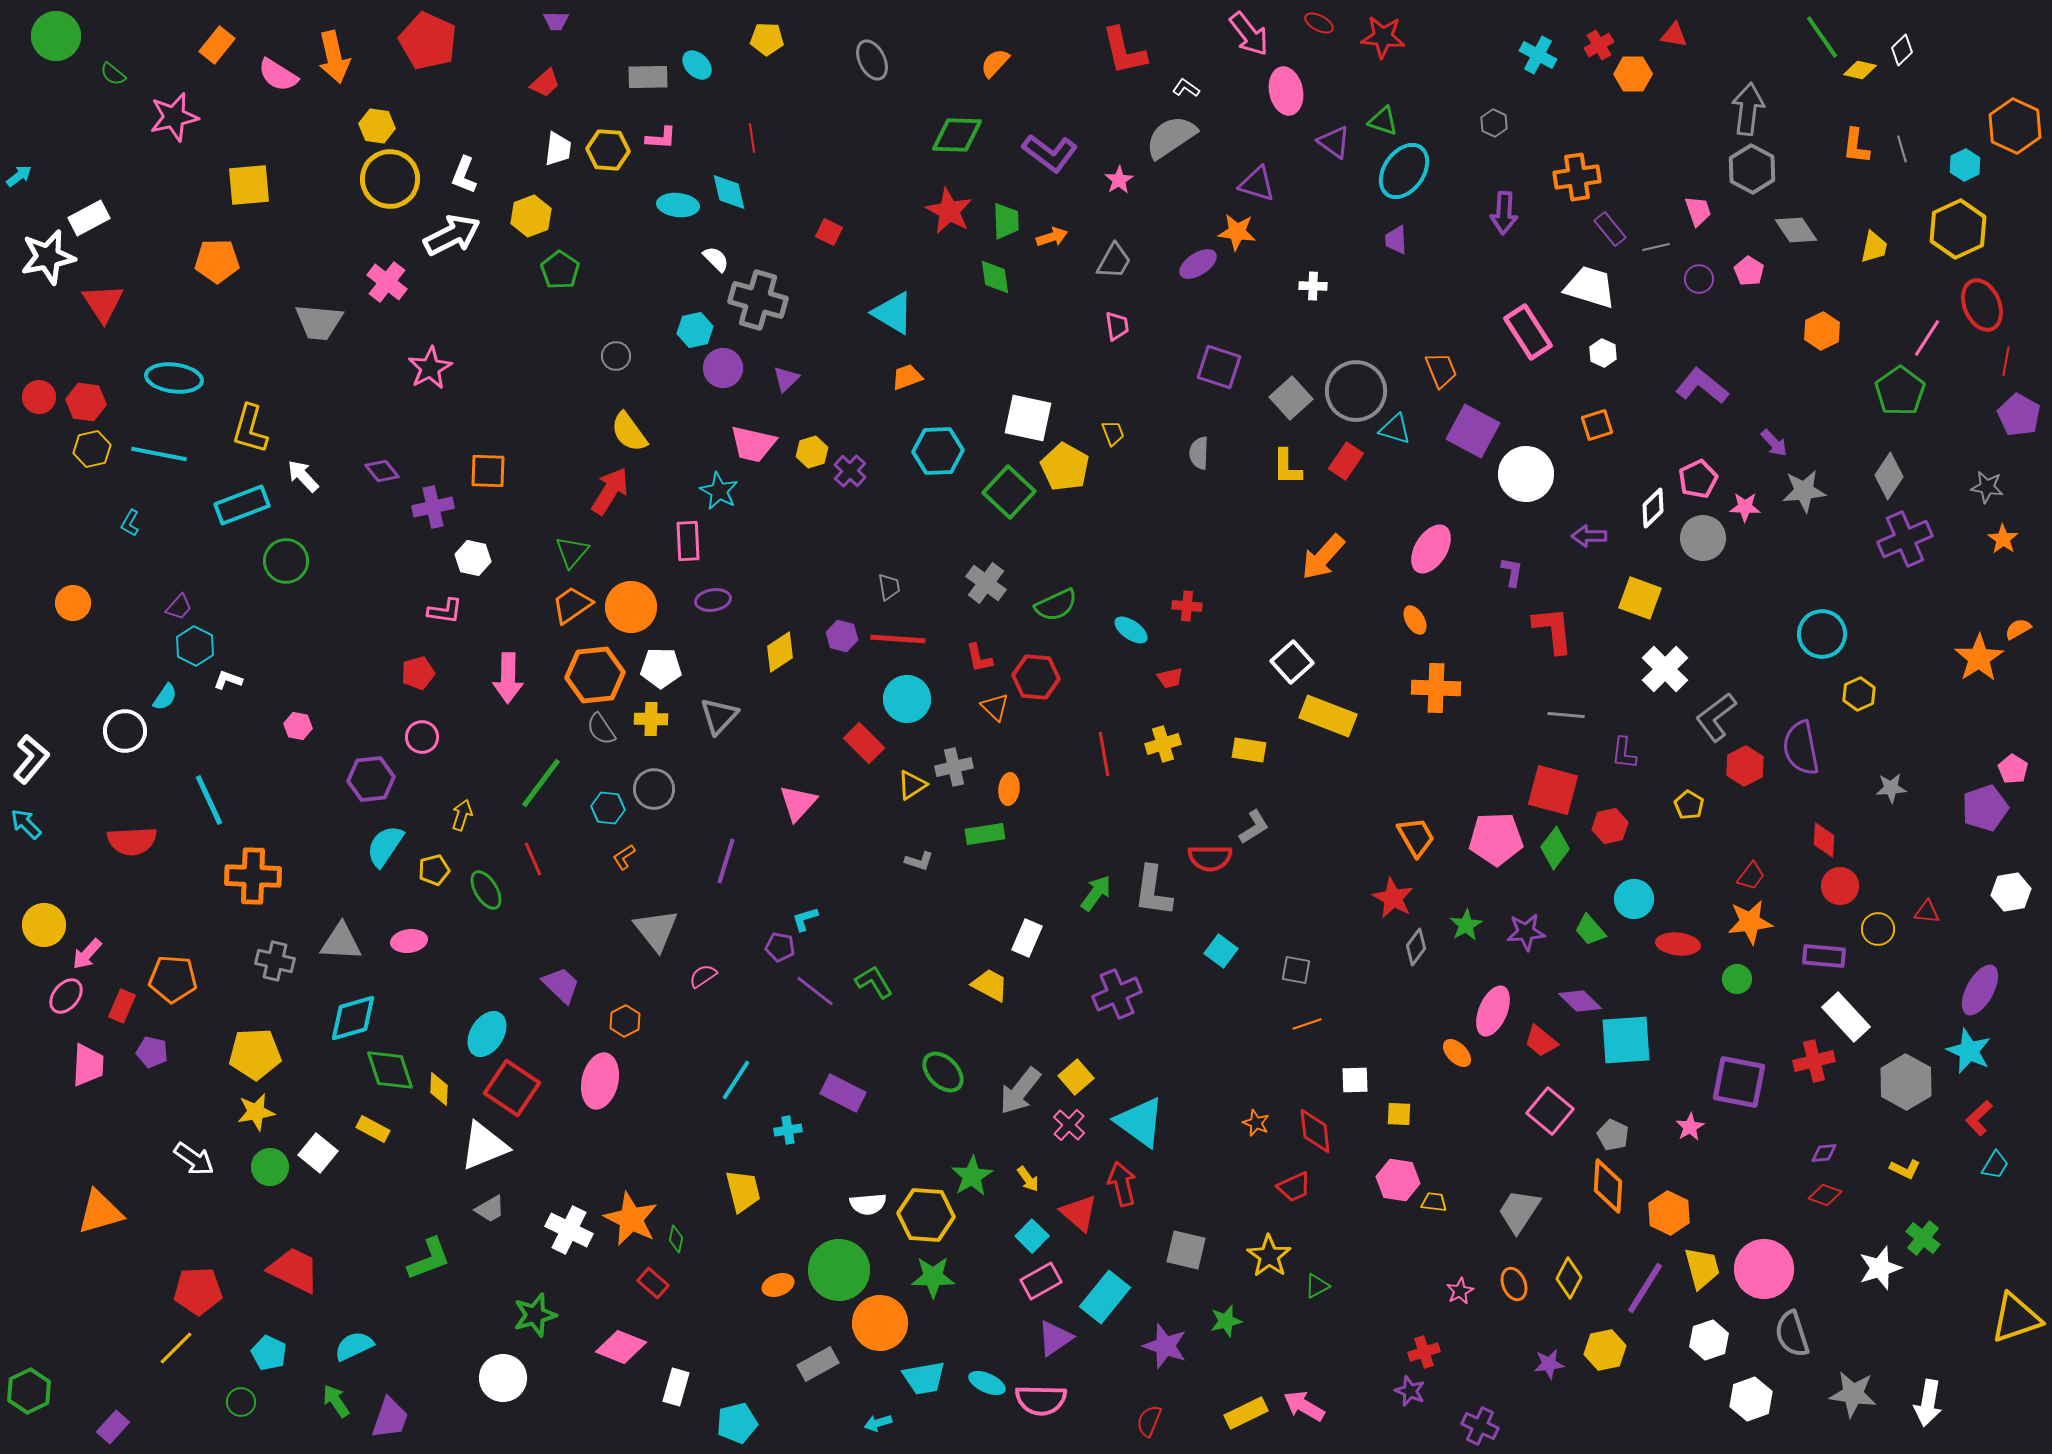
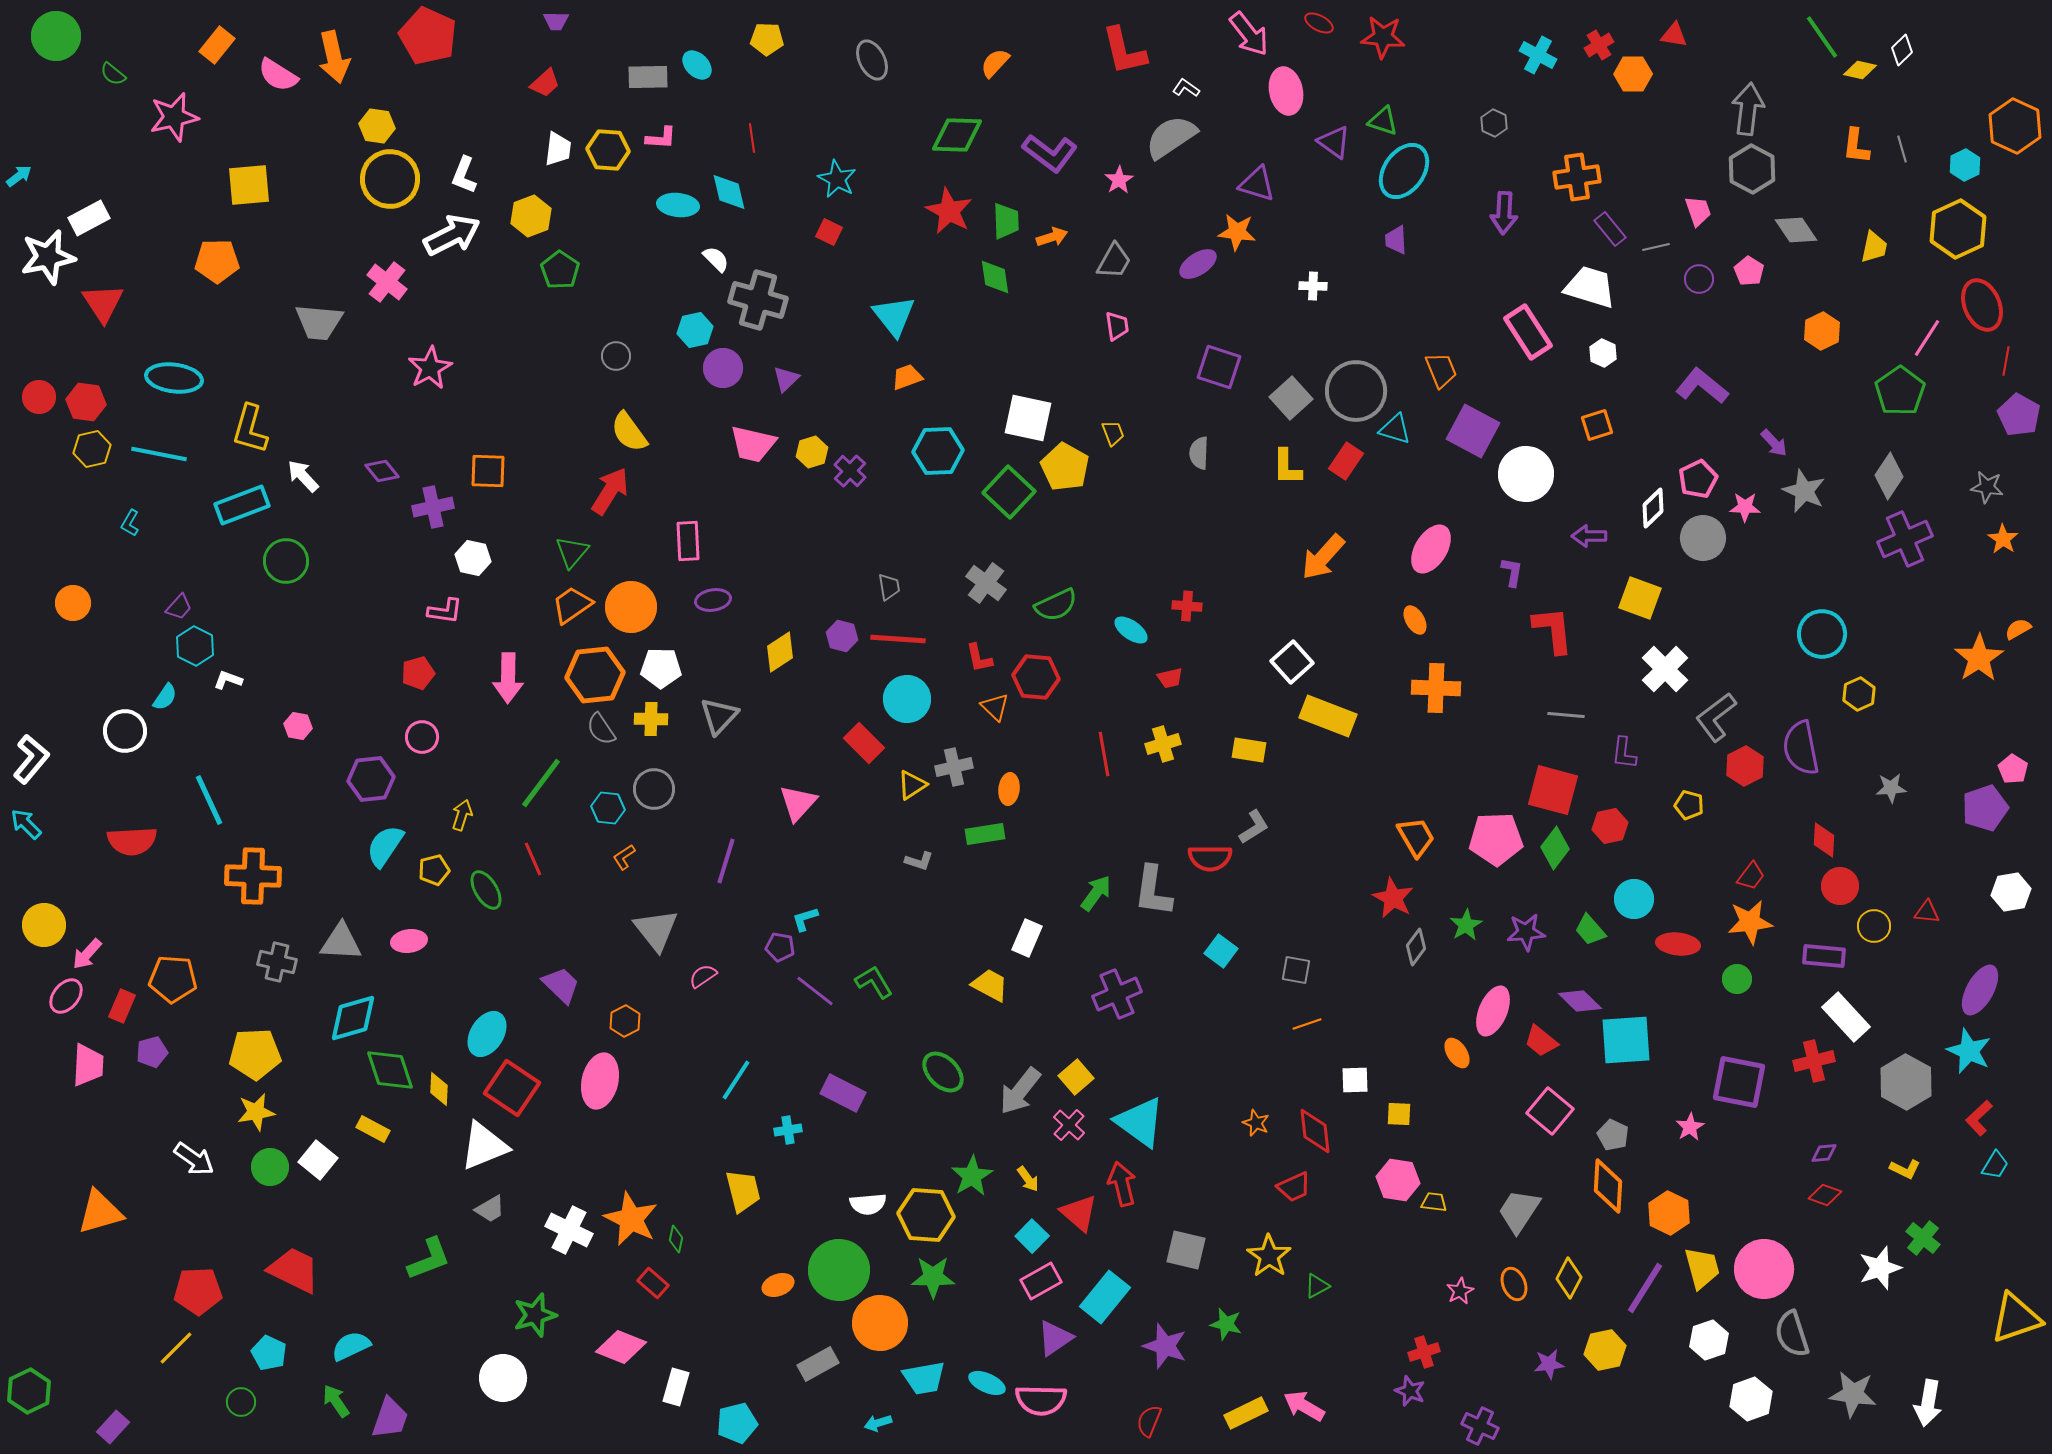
red pentagon at (428, 41): moved 5 px up
cyan triangle at (893, 313): moved 1 px right, 3 px down; rotated 21 degrees clockwise
cyan star at (719, 491): moved 118 px right, 312 px up
gray star at (1804, 491): rotated 30 degrees clockwise
yellow pentagon at (1689, 805): rotated 16 degrees counterclockwise
yellow circle at (1878, 929): moved 4 px left, 3 px up
gray cross at (275, 961): moved 2 px right, 1 px down
purple pentagon at (152, 1052): rotated 28 degrees counterclockwise
orange ellipse at (1457, 1053): rotated 12 degrees clockwise
white square at (318, 1153): moved 7 px down
green star at (1226, 1321): moved 3 px down; rotated 28 degrees clockwise
cyan semicircle at (354, 1346): moved 3 px left
